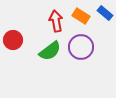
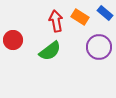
orange rectangle: moved 1 px left, 1 px down
purple circle: moved 18 px right
